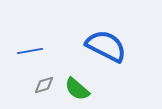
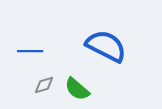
blue line: rotated 10 degrees clockwise
